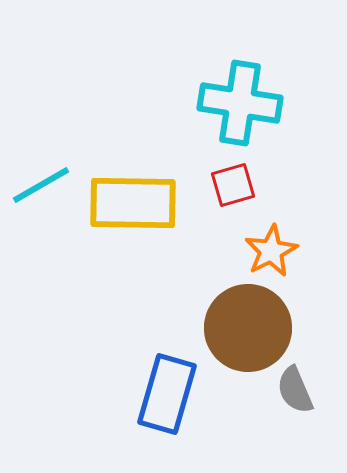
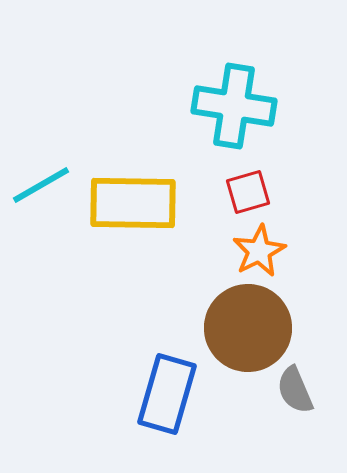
cyan cross: moved 6 px left, 3 px down
red square: moved 15 px right, 7 px down
orange star: moved 12 px left
